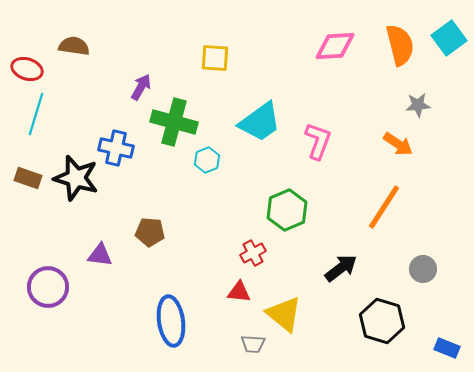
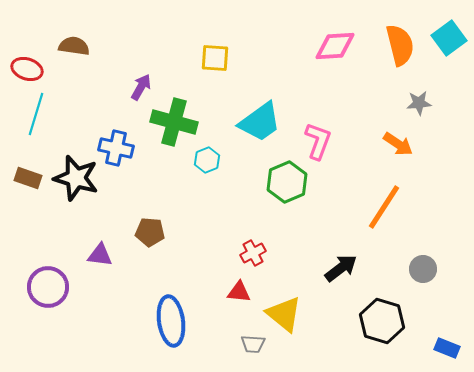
gray star: moved 1 px right, 2 px up
green hexagon: moved 28 px up
